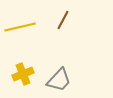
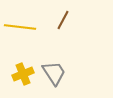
yellow line: rotated 20 degrees clockwise
gray trapezoid: moved 5 px left, 7 px up; rotated 76 degrees counterclockwise
